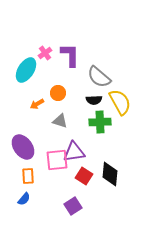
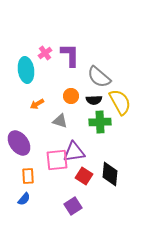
cyan ellipse: rotated 40 degrees counterclockwise
orange circle: moved 13 px right, 3 px down
purple ellipse: moved 4 px left, 4 px up
